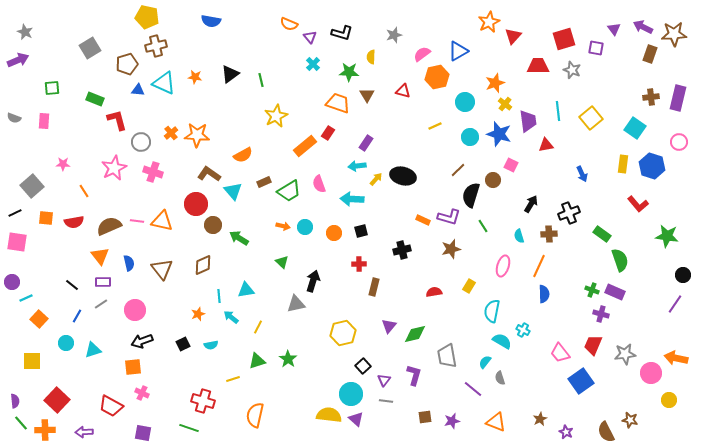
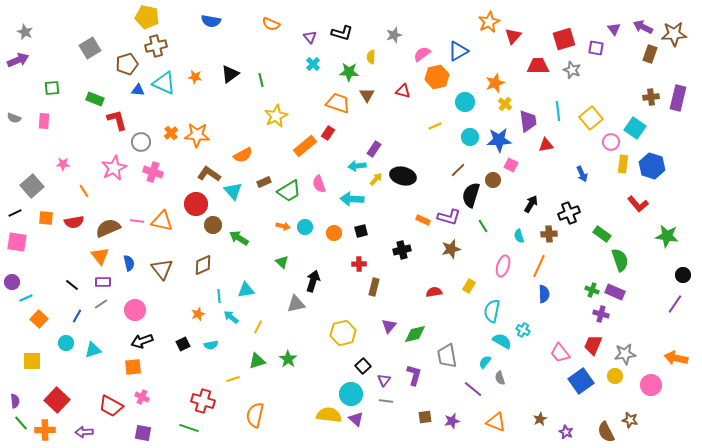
orange semicircle at (289, 24): moved 18 px left
blue star at (499, 134): moved 6 px down; rotated 20 degrees counterclockwise
pink circle at (679, 142): moved 68 px left
purple rectangle at (366, 143): moved 8 px right, 6 px down
brown semicircle at (109, 226): moved 1 px left, 2 px down
pink circle at (651, 373): moved 12 px down
pink cross at (142, 393): moved 4 px down
yellow circle at (669, 400): moved 54 px left, 24 px up
